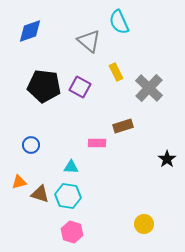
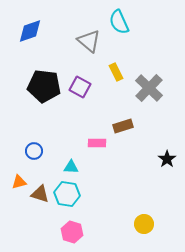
blue circle: moved 3 px right, 6 px down
cyan hexagon: moved 1 px left, 2 px up
